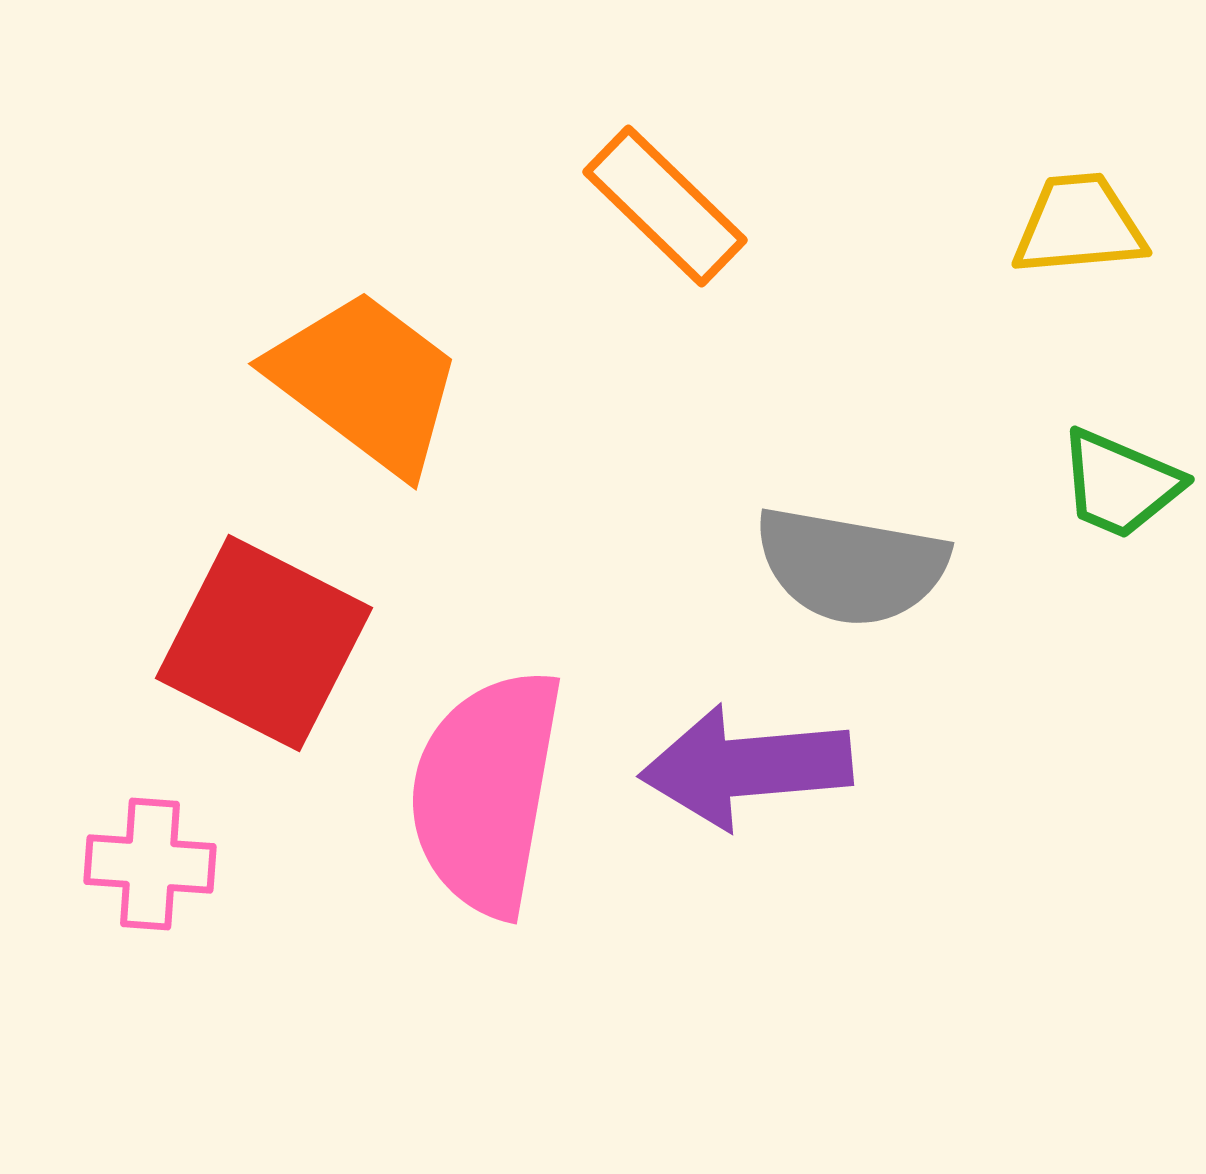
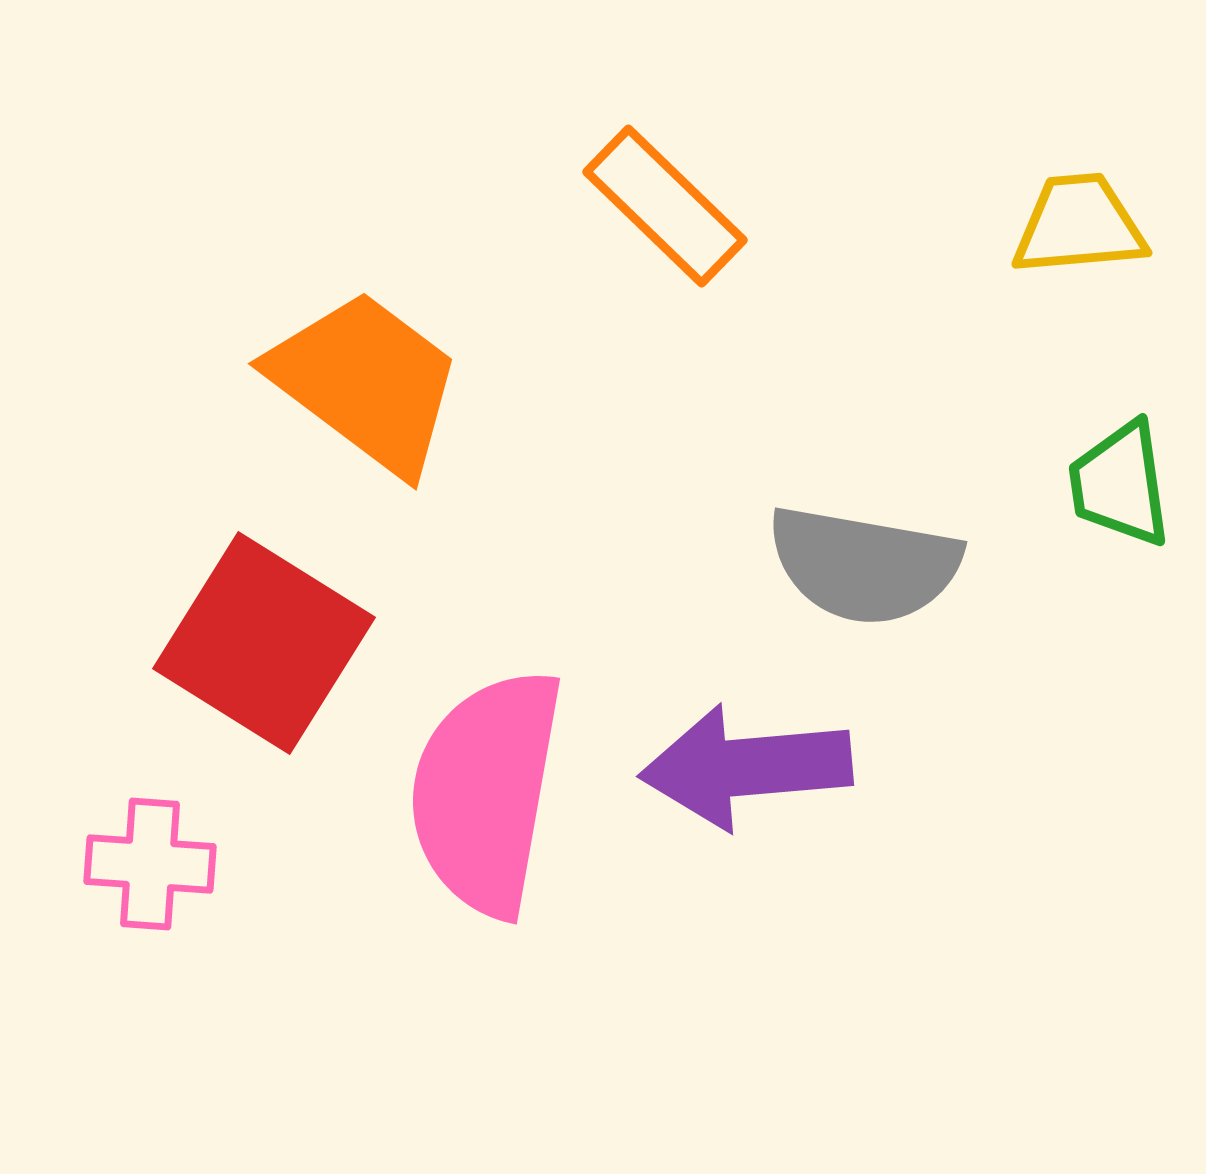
green trapezoid: rotated 59 degrees clockwise
gray semicircle: moved 13 px right, 1 px up
red square: rotated 5 degrees clockwise
